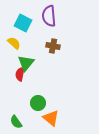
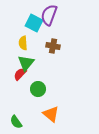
purple semicircle: moved 1 px up; rotated 25 degrees clockwise
cyan square: moved 11 px right
yellow semicircle: moved 9 px right; rotated 136 degrees counterclockwise
red semicircle: rotated 32 degrees clockwise
green circle: moved 14 px up
orange triangle: moved 4 px up
